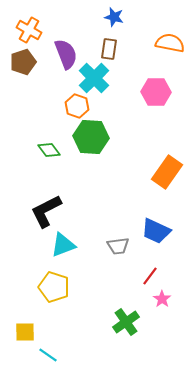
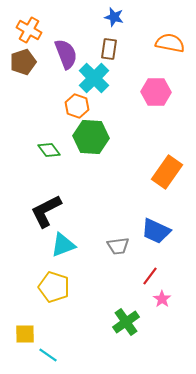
yellow square: moved 2 px down
